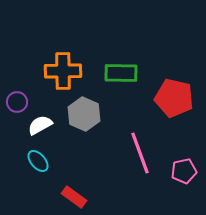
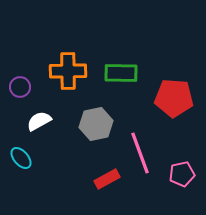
orange cross: moved 5 px right
red pentagon: rotated 9 degrees counterclockwise
purple circle: moved 3 px right, 15 px up
gray hexagon: moved 12 px right, 10 px down; rotated 24 degrees clockwise
white semicircle: moved 1 px left, 4 px up
cyan ellipse: moved 17 px left, 3 px up
pink pentagon: moved 2 px left, 3 px down
red rectangle: moved 33 px right, 18 px up; rotated 65 degrees counterclockwise
